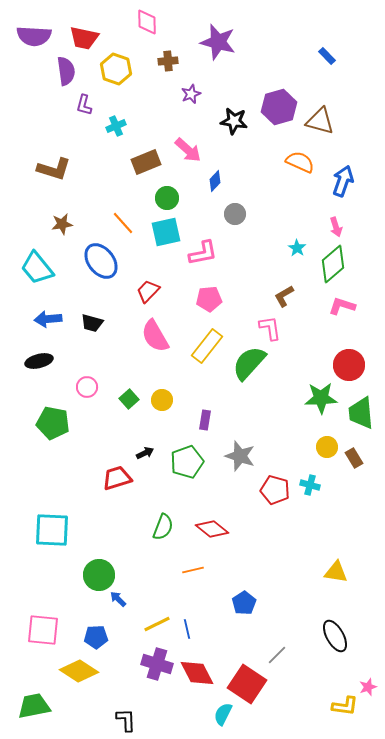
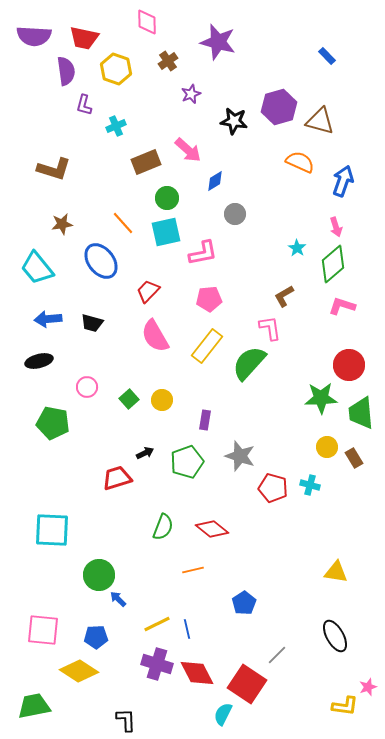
brown cross at (168, 61): rotated 30 degrees counterclockwise
blue diamond at (215, 181): rotated 15 degrees clockwise
red pentagon at (275, 490): moved 2 px left, 2 px up
